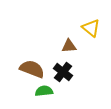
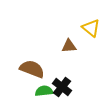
black cross: moved 1 px left, 15 px down
